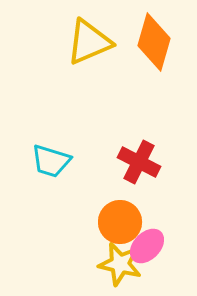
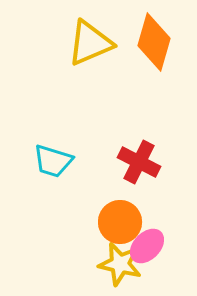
yellow triangle: moved 1 px right, 1 px down
cyan trapezoid: moved 2 px right
